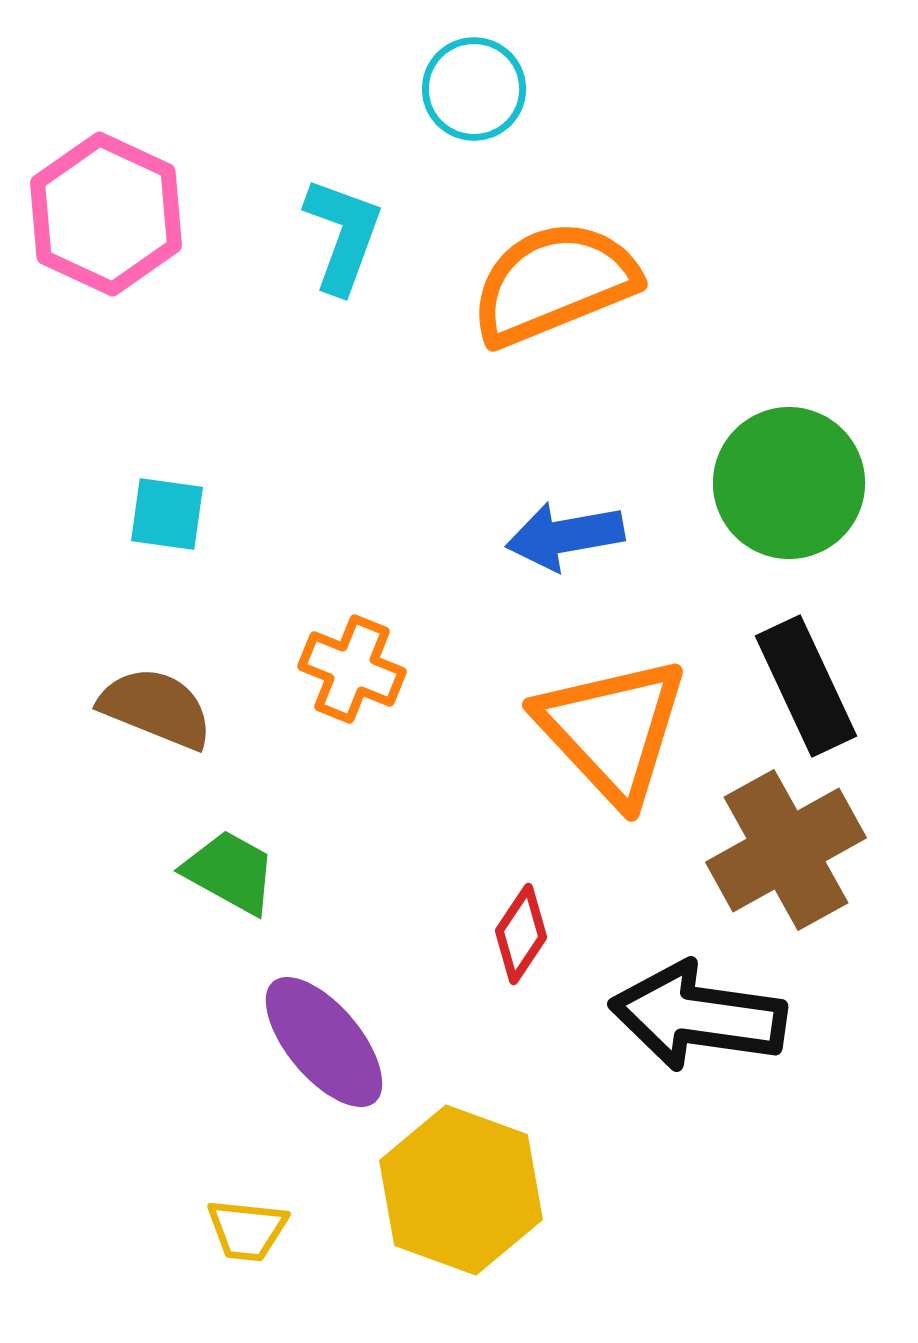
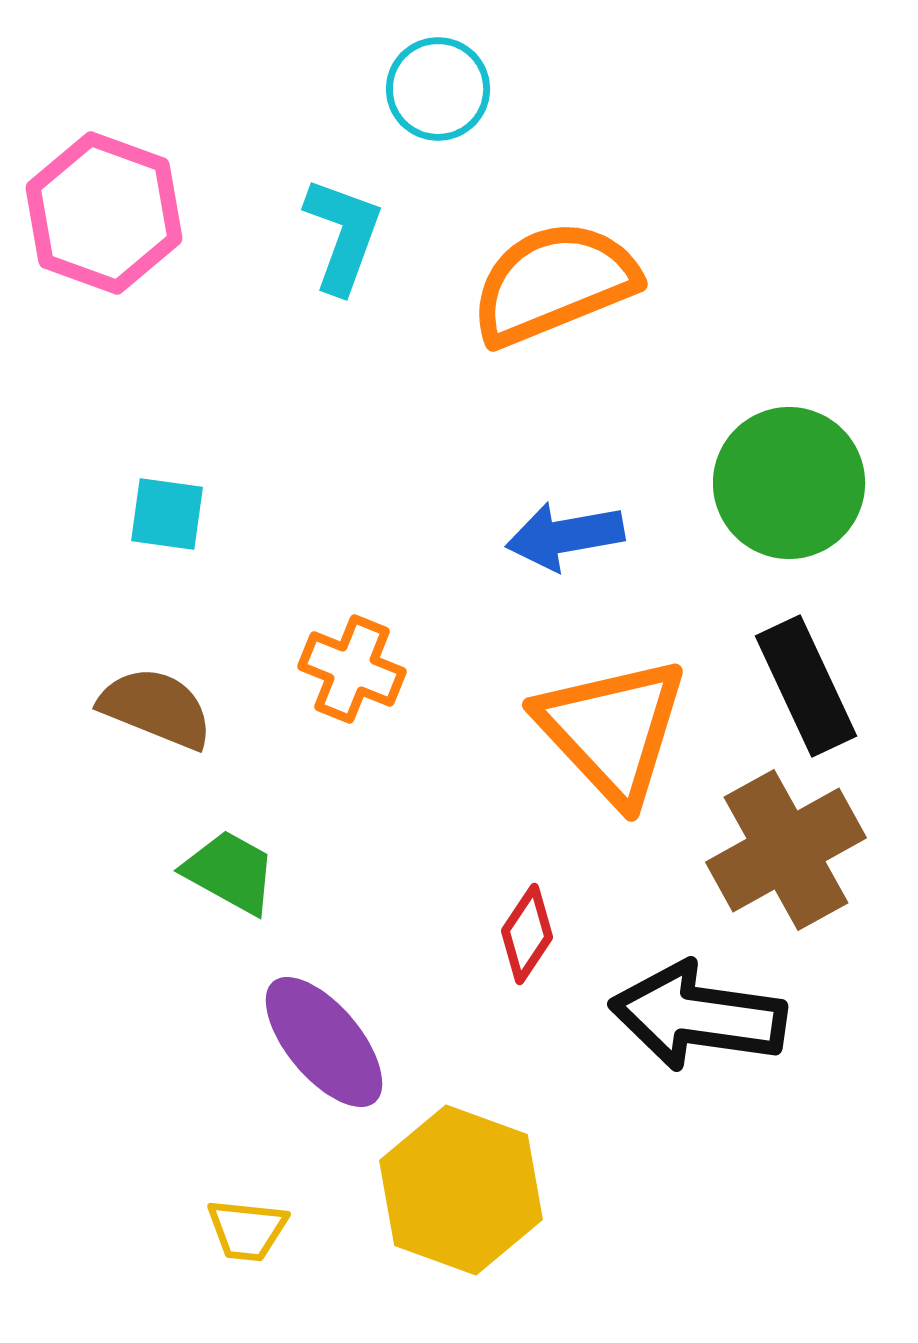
cyan circle: moved 36 px left
pink hexagon: moved 2 px left, 1 px up; rotated 5 degrees counterclockwise
red diamond: moved 6 px right
